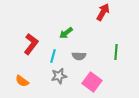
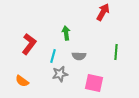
green arrow: rotated 120 degrees clockwise
red L-shape: moved 2 px left
gray star: moved 1 px right, 2 px up
pink square: moved 2 px right, 1 px down; rotated 24 degrees counterclockwise
